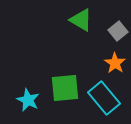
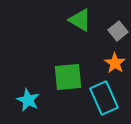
green triangle: moved 1 px left
green square: moved 3 px right, 11 px up
cyan rectangle: rotated 16 degrees clockwise
